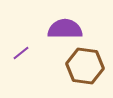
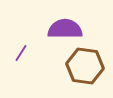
purple line: rotated 18 degrees counterclockwise
